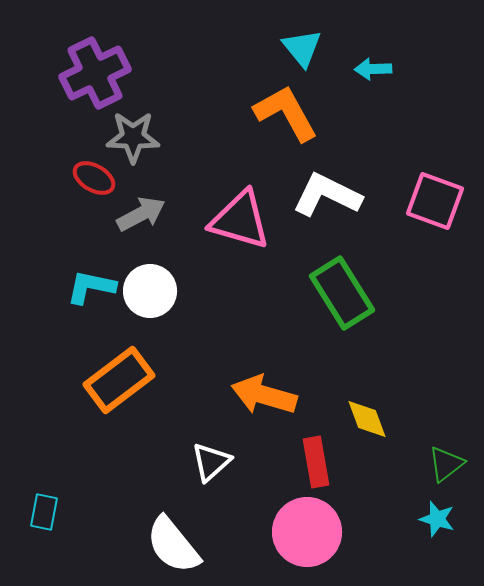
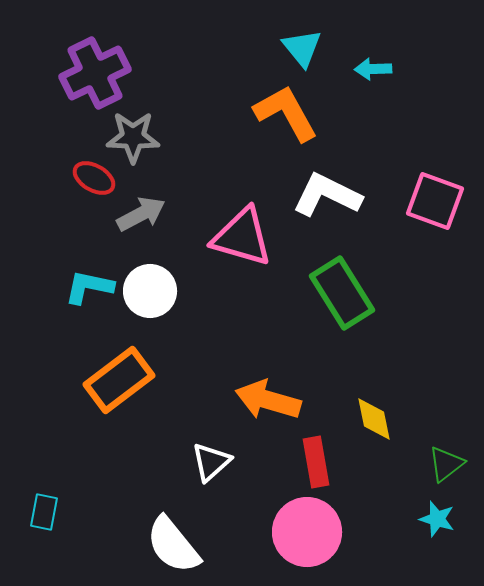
pink triangle: moved 2 px right, 17 px down
cyan L-shape: moved 2 px left
orange arrow: moved 4 px right, 5 px down
yellow diamond: moved 7 px right; rotated 9 degrees clockwise
